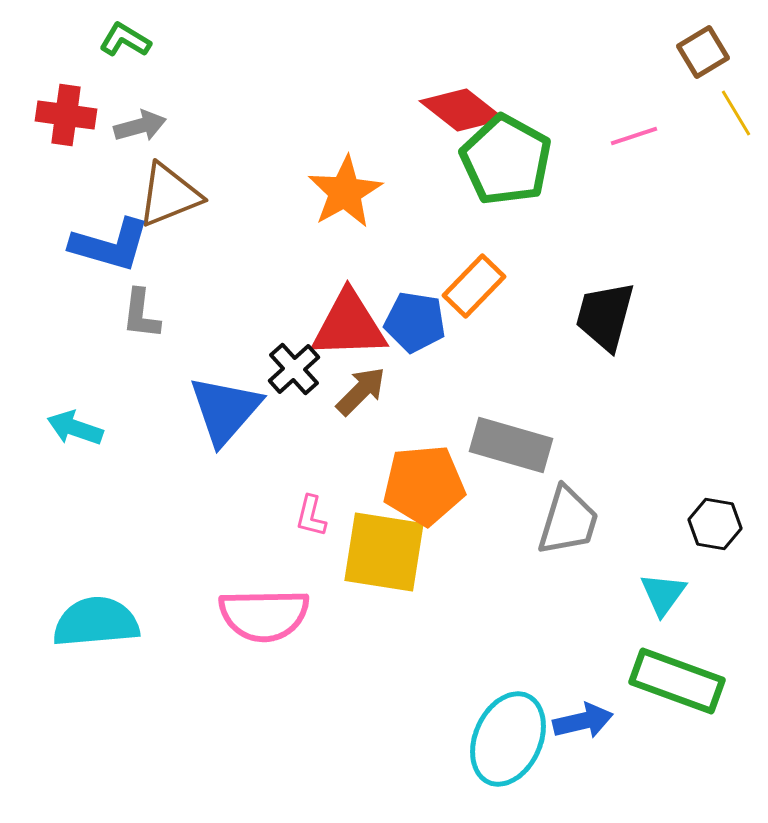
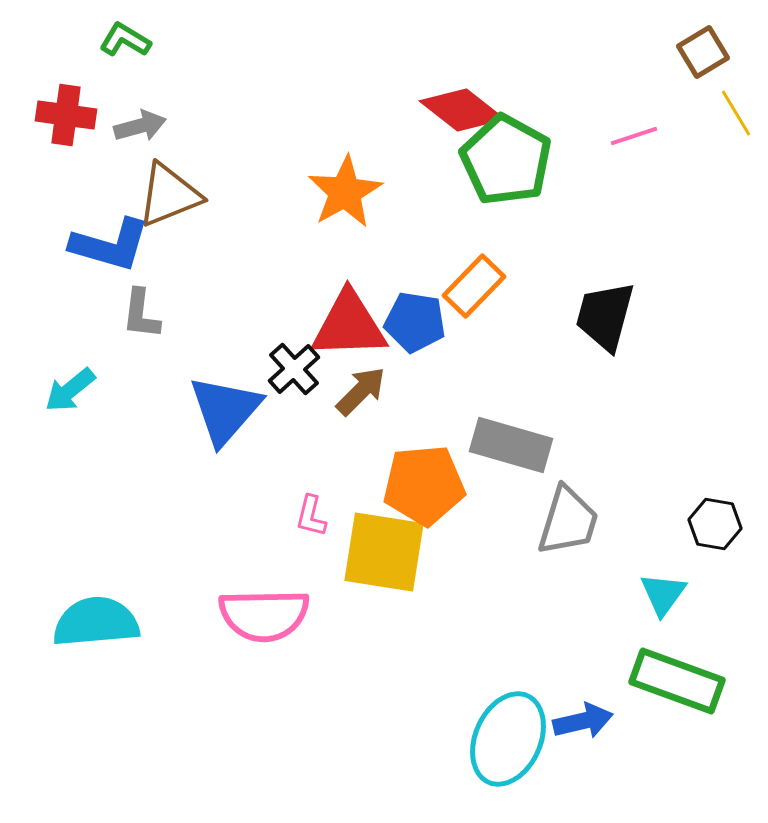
cyan arrow: moved 5 px left, 38 px up; rotated 58 degrees counterclockwise
